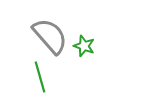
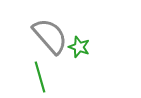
green star: moved 5 px left, 1 px down
